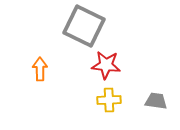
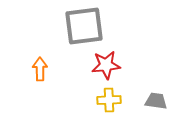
gray square: rotated 33 degrees counterclockwise
red star: rotated 12 degrees counterclockwise
